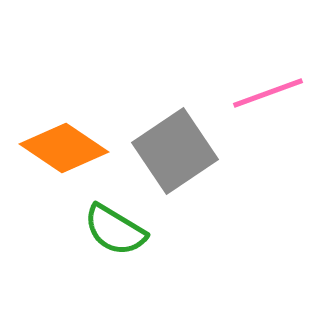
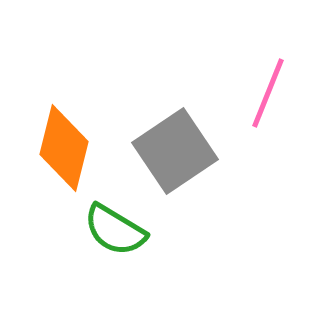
pink line: rotated 48 degrees counterclockwise
orange diamond: rotated 70 degrees clockwise
